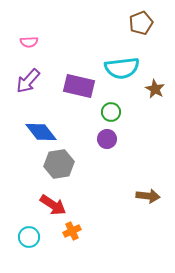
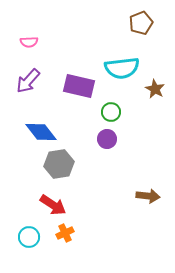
orange cross: moved 7 px left, 2 px down
